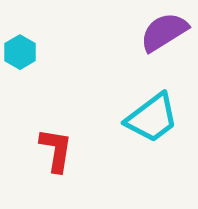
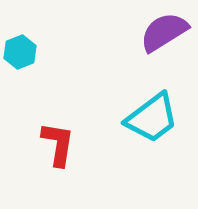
cyan hexagon: rotated 8 degrees clockwise
red L-shape: moved 2 px right, 6 px up
